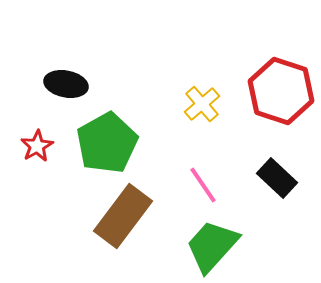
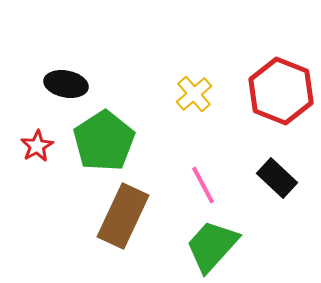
red hexagon: rotated 4 degrees clockwise
yellow cross: moved 8 px left, 10 px up
green pentagon: moved 3 px left, 2 px up; rotated 4 degrees counterclockwise
pink line: rotated 6 degrees clockwise
brown rectangle: rotated 12 degrees counterclockwise
